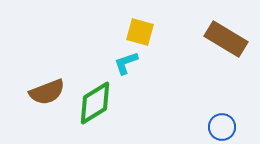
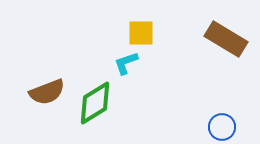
yellow square: moved 1 px right, 1 px down; rotated 16 degrees counterclockwise
